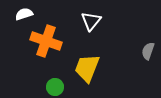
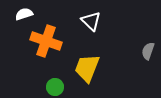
white triangle: rotated 25 degrees counterclockwise
